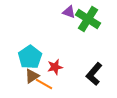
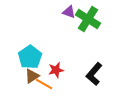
red star: moved 1 px right, 3 px down
